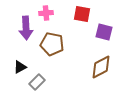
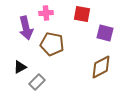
purple arrow: rotated 10 degrees counterclockwise
purple square: moved 1 px right, 1 px down
